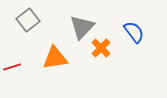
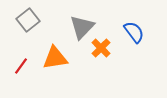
red line: moved 9 px right, 1 px up; rotated 36 degrees counterclockwise
